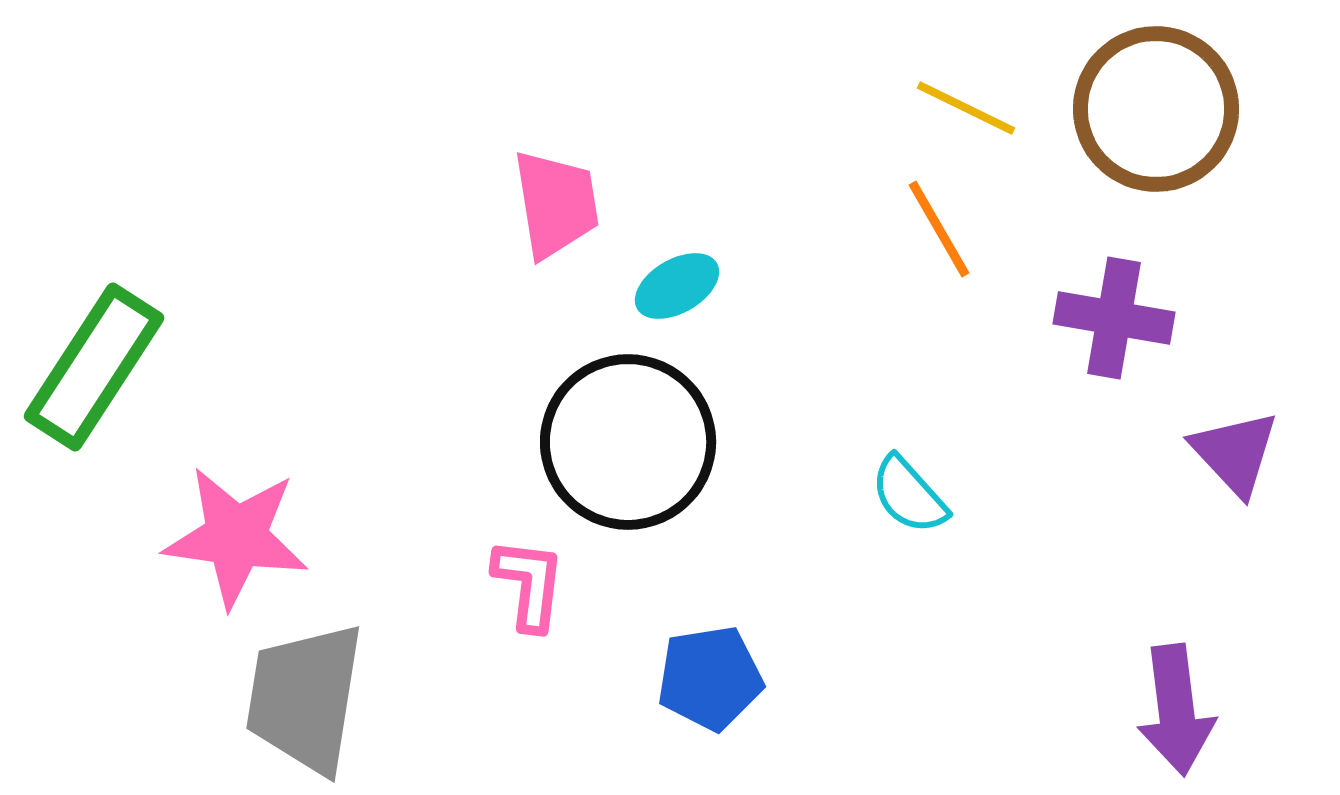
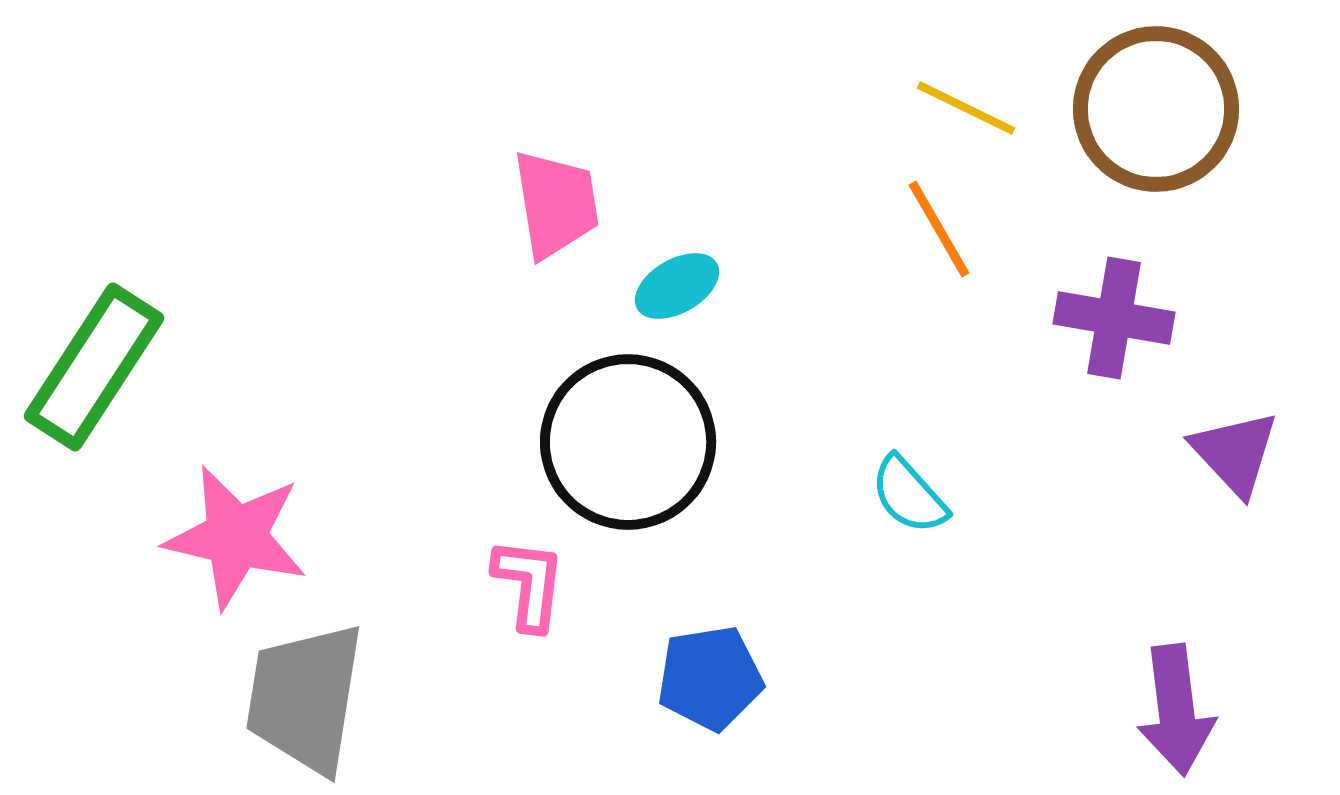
pink star: rotated 5 degrees clockwise
